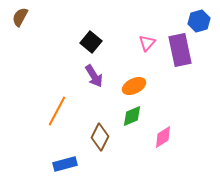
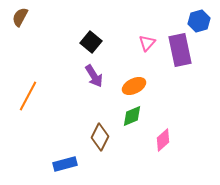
orange line: moved 29 px left, 15 px up
pink diamond: moved 3 px down; rotated 10 degrees counterclockwise
